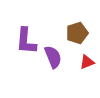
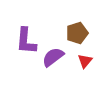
purple semicircle: rotated 105 degrees counterclockwise
red triangle: moved 2 px left, 1 px up; rotated 28 degrees counterclockwise
